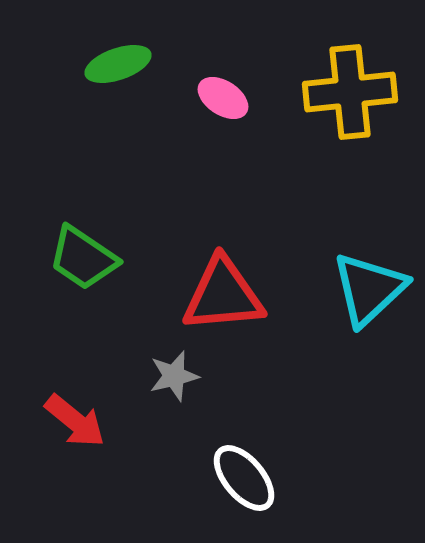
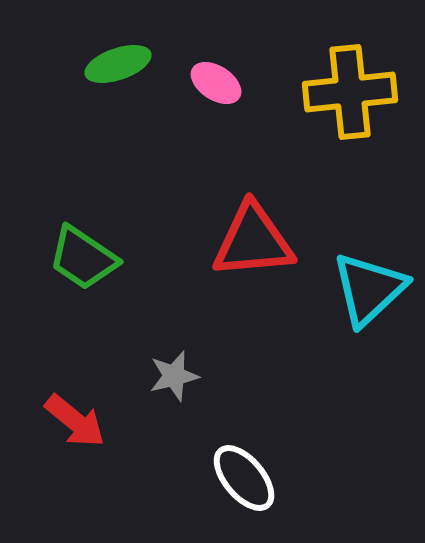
pink ellipse: moved 7 px left, 15 px up
red triangle: moved 30 px right, 54 px up
